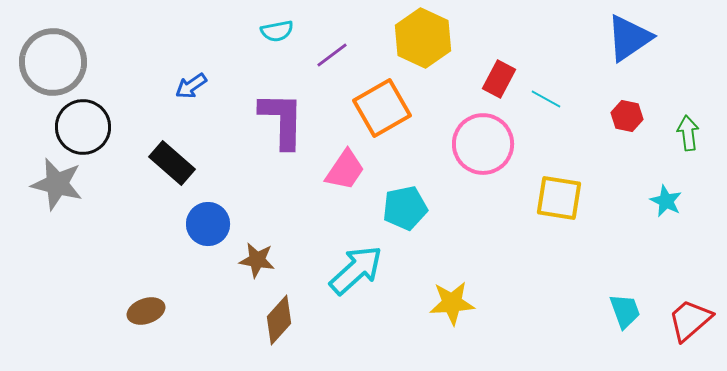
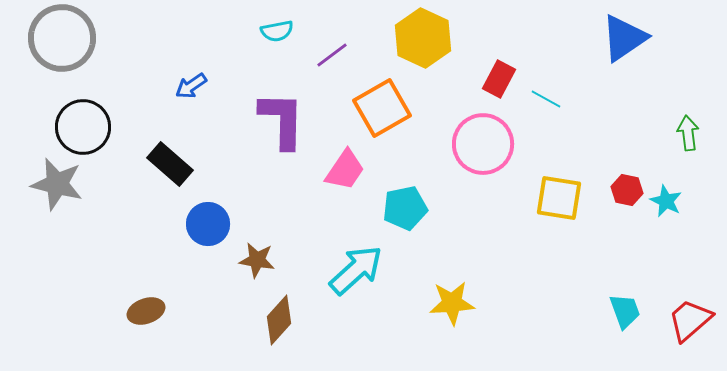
blue triangle: moved 5 px left
gray circle: moved 9 px right, 24 px up
red hexagon: moved 74 px down
black rectangle: moved 2 px left, 1 px down
